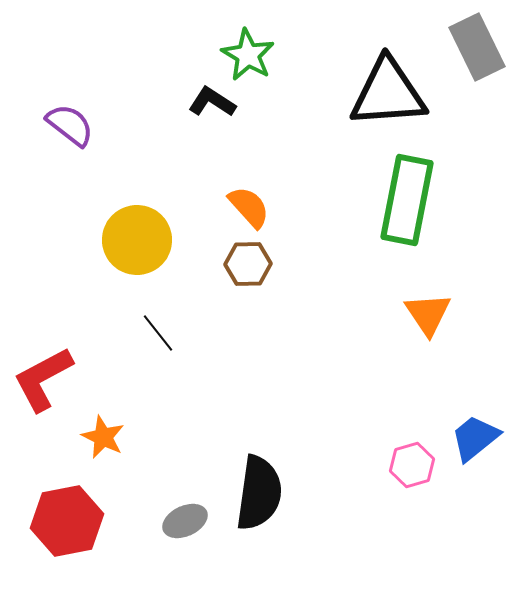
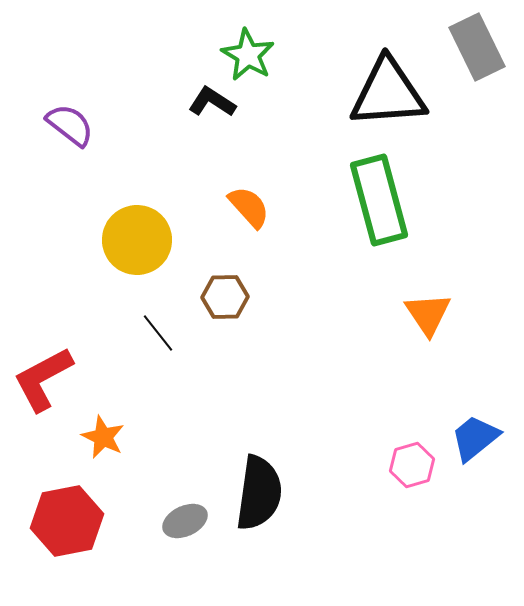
green rectangle: moved 28 px left; rotated 26 degrees counterclockwise
brown hexagon: moved 23 px left, 33 px down
